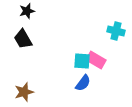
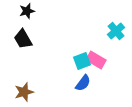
cyan cross: rotated 36 degrees clockwise
cyan square: rotated 24 degrees counterclockwise
